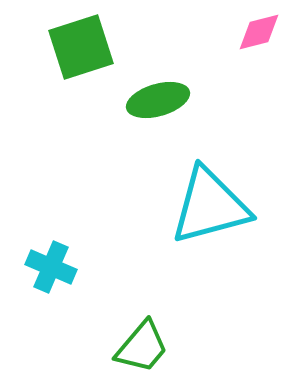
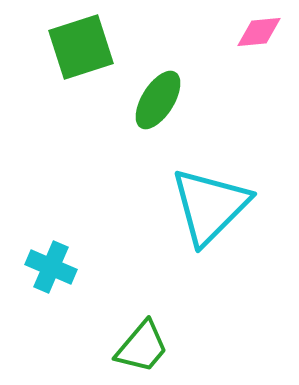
pink diamond: rotated 9 degrees clockwise
green ellipse: rotated 42 degrees counterclockwise
cyan triangle: rotated 30 degrees counterclockwise
